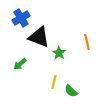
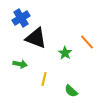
black triangle: moved 3 px left, 1 px down
orange line: rotated 28 degrees counterclockwise
green star: moved 6 px right
green arrow: rotated 128 degrees counterclockwise
yellow line: moved 10 px left, 3 px up
